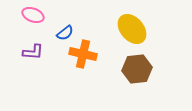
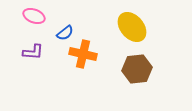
pink ellipse: moved 1 px right, 1 px down
yellow ellipse: moved 2 px up
